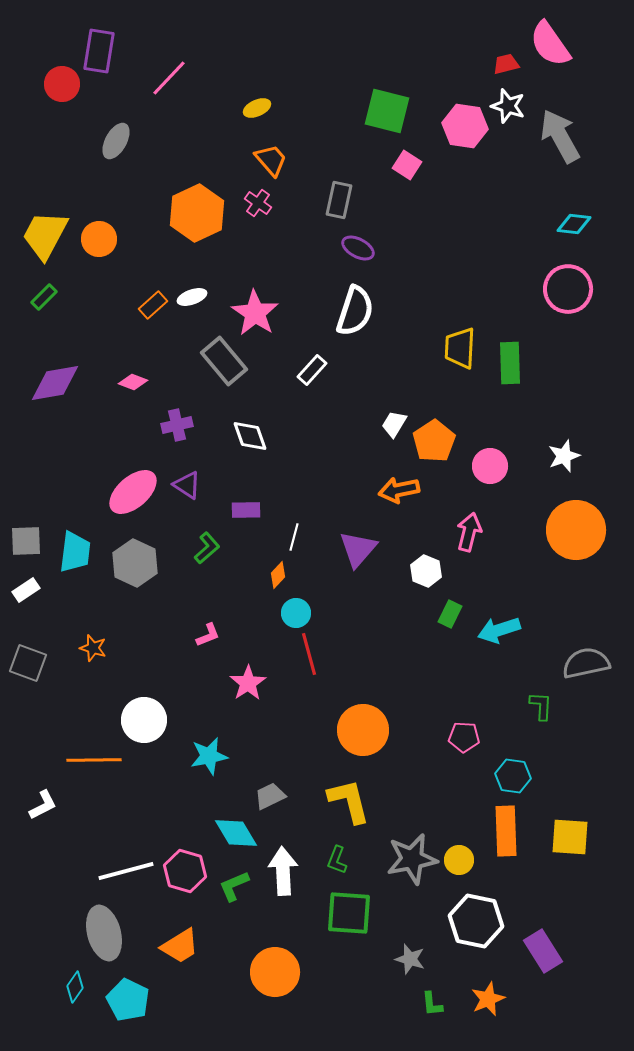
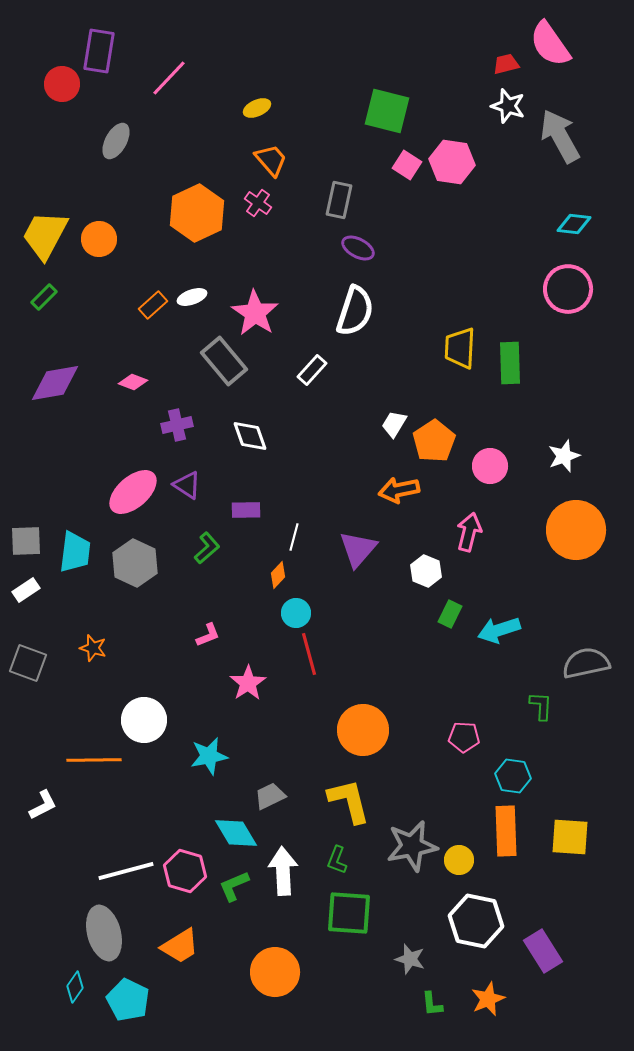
pink hexagon at (465, 126): moved 13 px left, 36 px down
gray star at (412, 859): moved 13 px up
